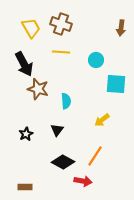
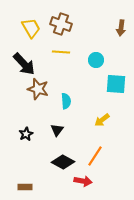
black arrow: rotated 15 degrees counterclockwise
